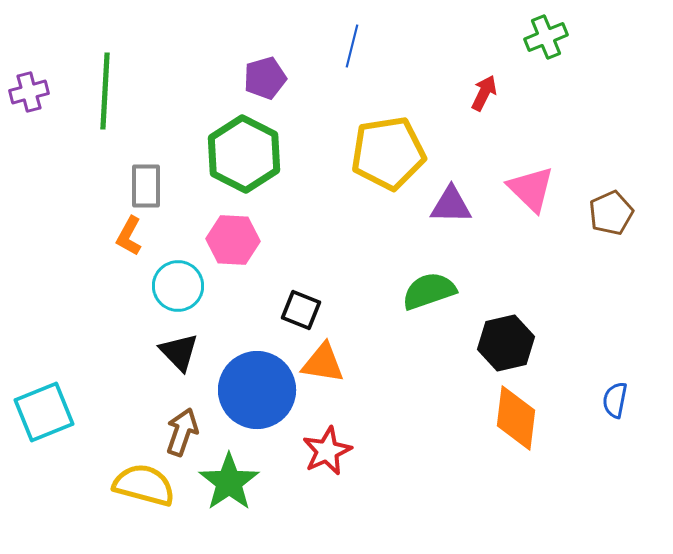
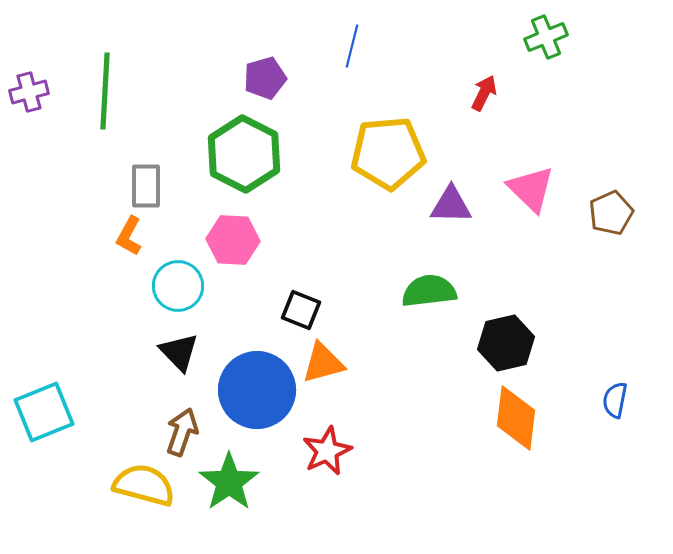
yellow pentagon: rotated 4 degrees clockwise
green semicircle: rotated 12 degrees clockwise
orange triangle: rotated 24 degrees counterclockwise
